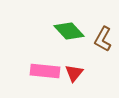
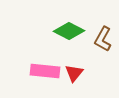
green diamond: rotated 20 degrees counterclockwise
